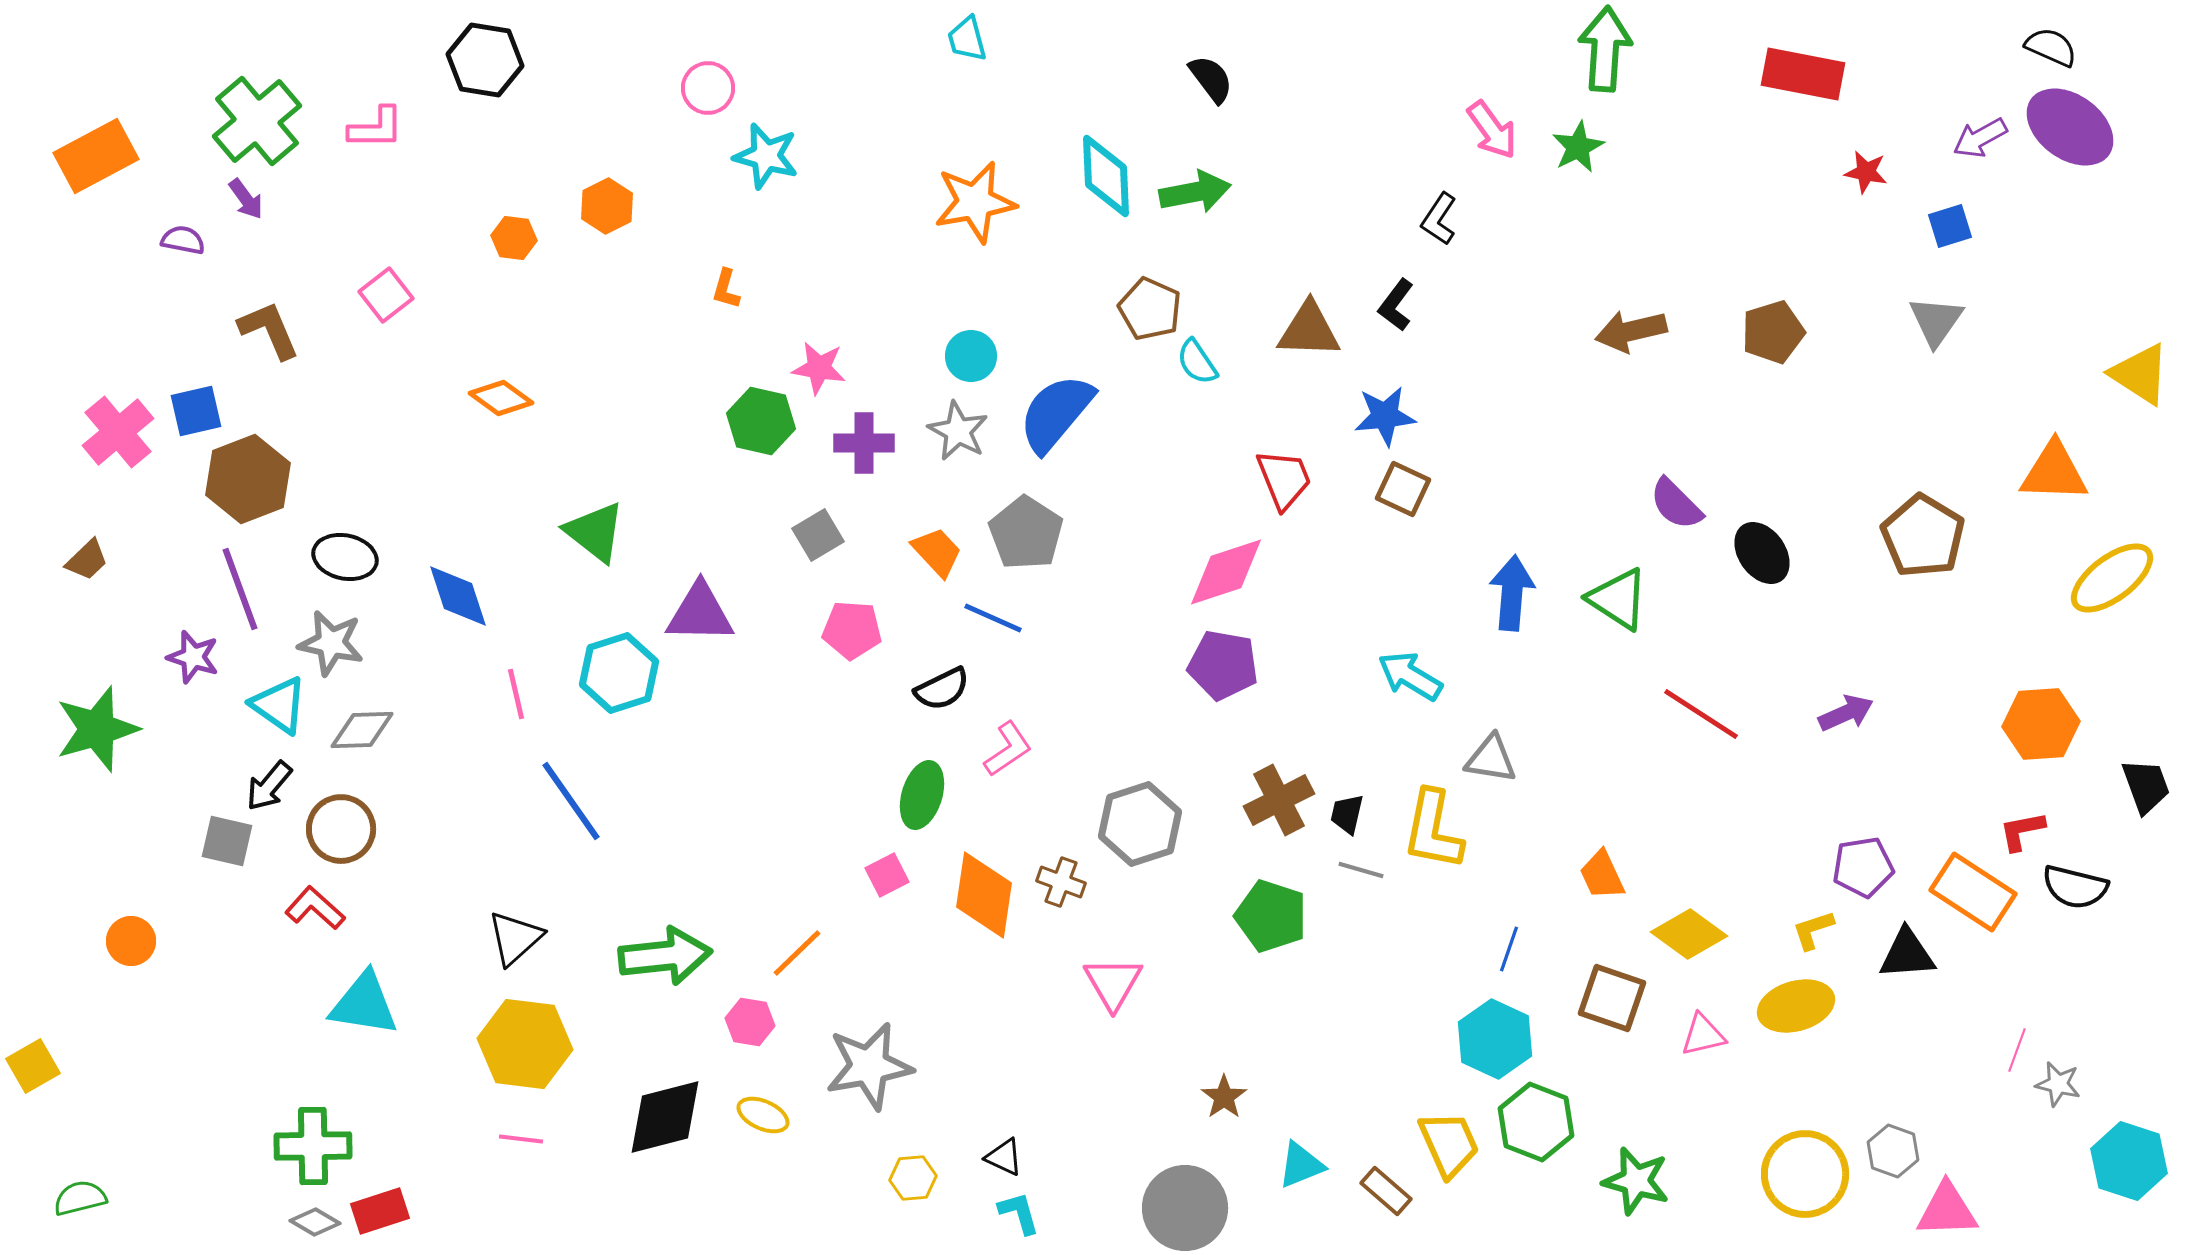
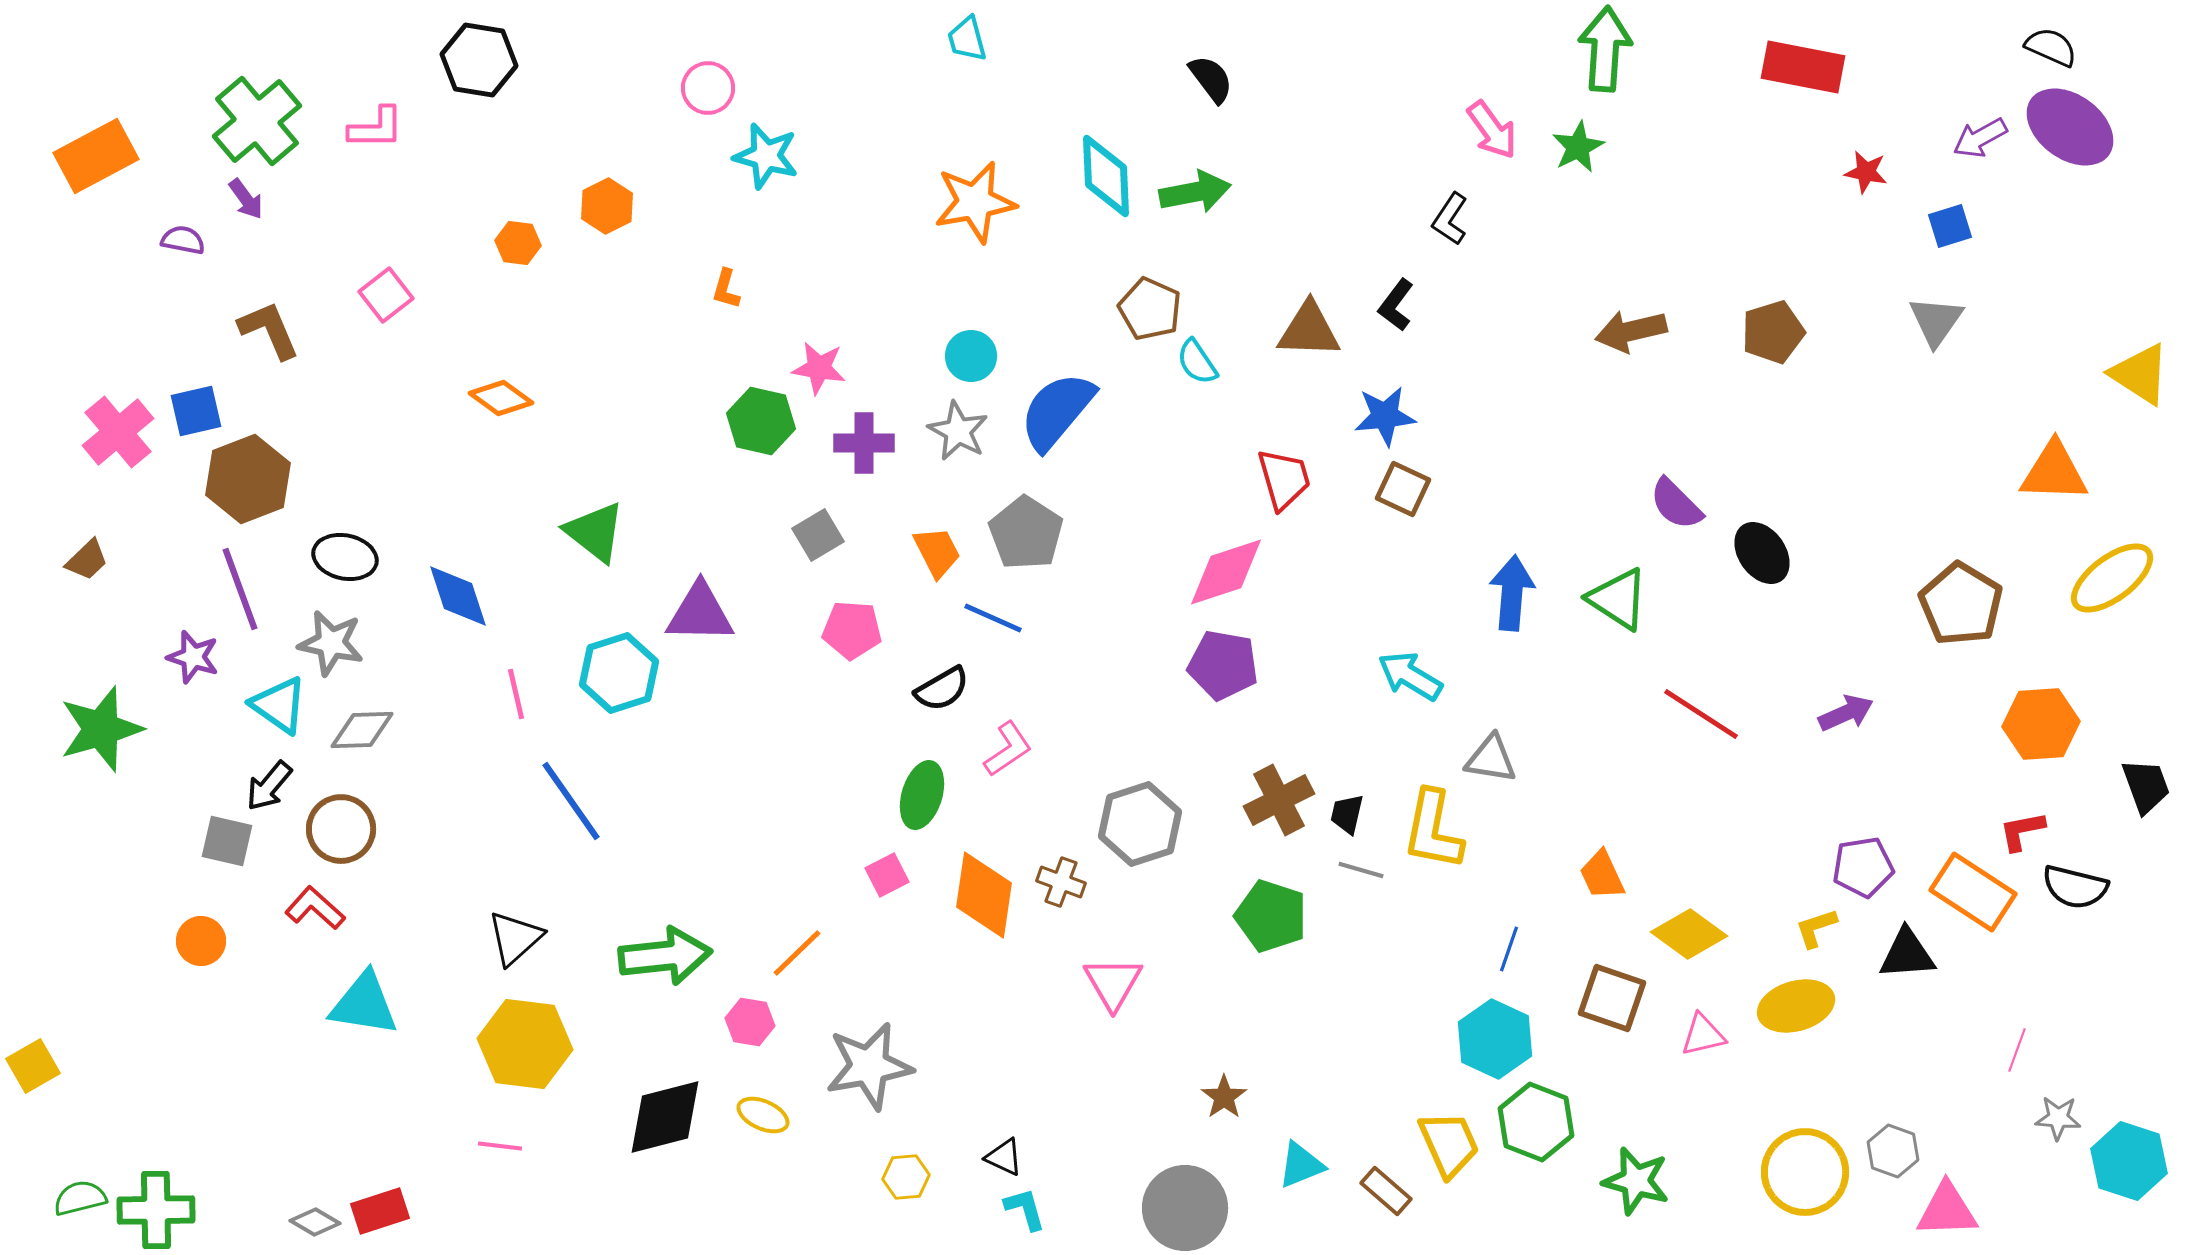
black hexagon at (485, 60): moved 6 px left
red rectangle at (1803, 74): moved 7 px up
black L-shape at (1439, 219): moved 11 px right
orange hexagon at (514, 238): moved 4 px right, 5 px down
blue semicircle at (1056, 413): moved 1 px right, 2 px up
red trapezoid at (1284, 479): rotated 6 degrees clockwise
brown pentagon at (1923, 536): moved 38 px right, 68 px down
orange trapezoid at (937, 552): rotated 16 degrees clockwise
black semicircle at (942, 689): rotated 4 degrees counterclockwise
green star at (97, 729): moved 4 px right
yellow L-shape at (1813, 930): moved 3 px right, 2 px up
orange circle at (131, 941): moved 70 px right
gray star at (2058, 1084): moved 34 px down; rotated 9 degrees counterclockwise
pink line at (521, 1139): moved 21 px left, 7 px down
green cross at (313, 1146): moved 157 px left, 64 px down
yellow circle at (1805, 1174): moved 2 px up
yellow hexagon at (913, 1178): moved 7 px left, 1 px up
cyan L-shape at (1019, 1213): moved 6 px right, 4 px up
